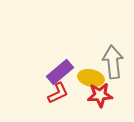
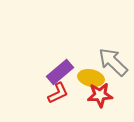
gray arrow: rotated 40 degrees counterclockwise
